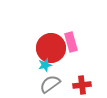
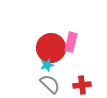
pink rectangle: rotated 30 degrees clockwise
cyan star: moved 2 px right
gray semicircle: rotated 80 degrees clockwise
